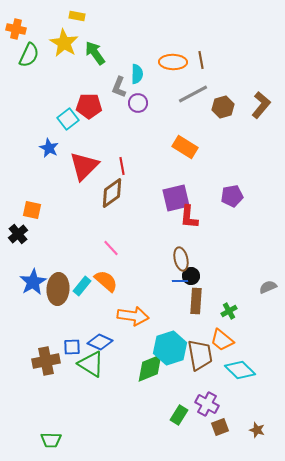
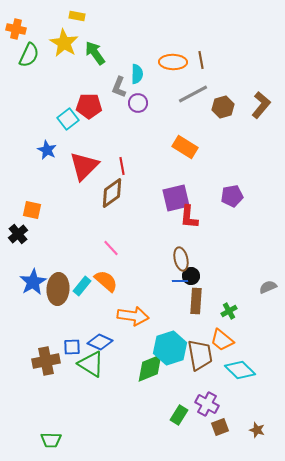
blue star at (49, 148): moved 2 px left, 2 px down
